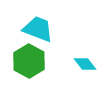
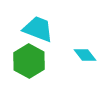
cyan diamond: moved 9 px up
